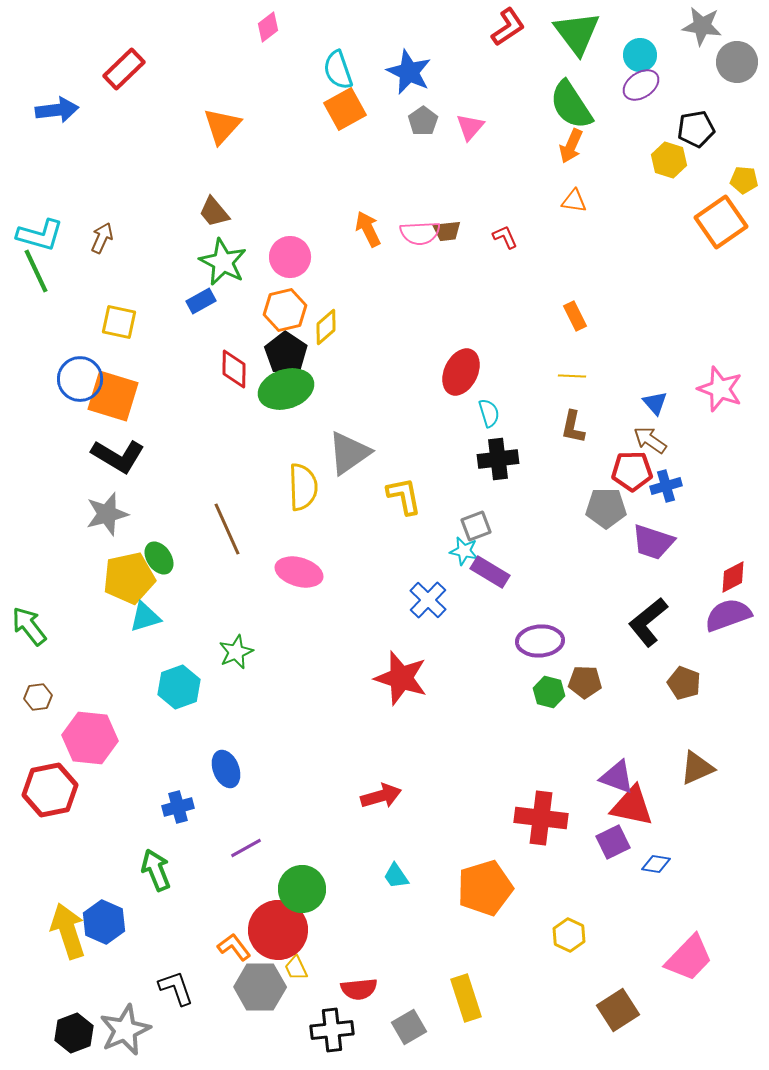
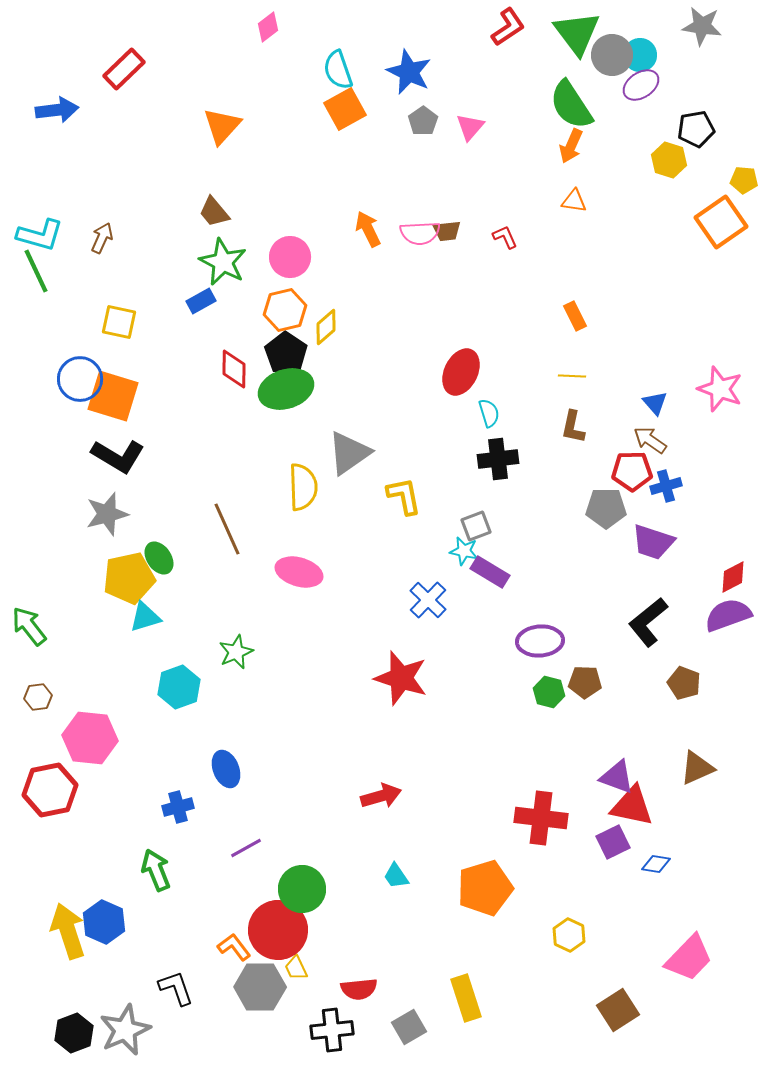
gray circle at (737, 62): moved 125 px left, 7 px up
